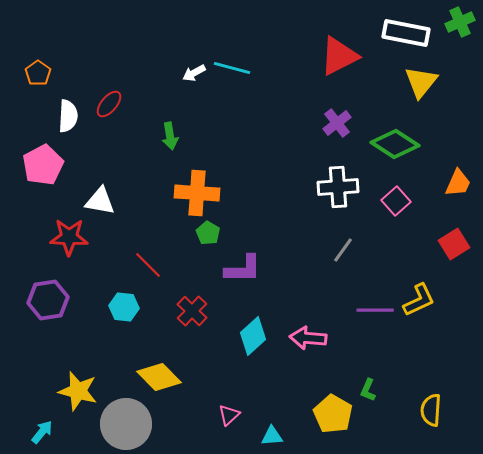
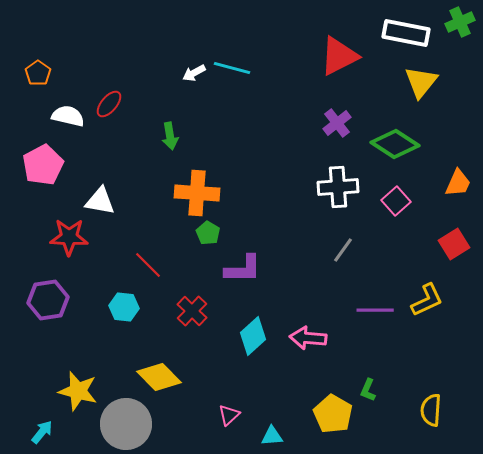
white semicircle: rotated 80 degrees counterclockwise
yellow L-shape: moved 8 px right
